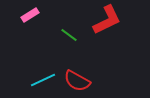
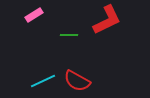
pink rectangle: moved 4 px right
green line: rotated 36 degrees counterclockwise
cyan line: moved 1 px down
